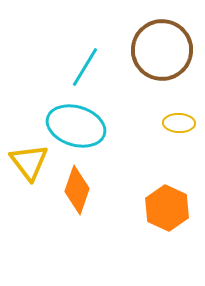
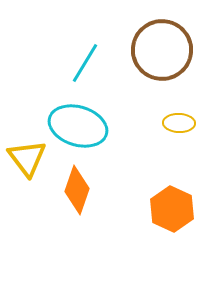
cyan line: moved 4 px up
cyan ellipse: moved 2 px right
yellow triangle: moved 2 px left, 4 px up
orange hexagon: moved 5 px right, 1 px down
